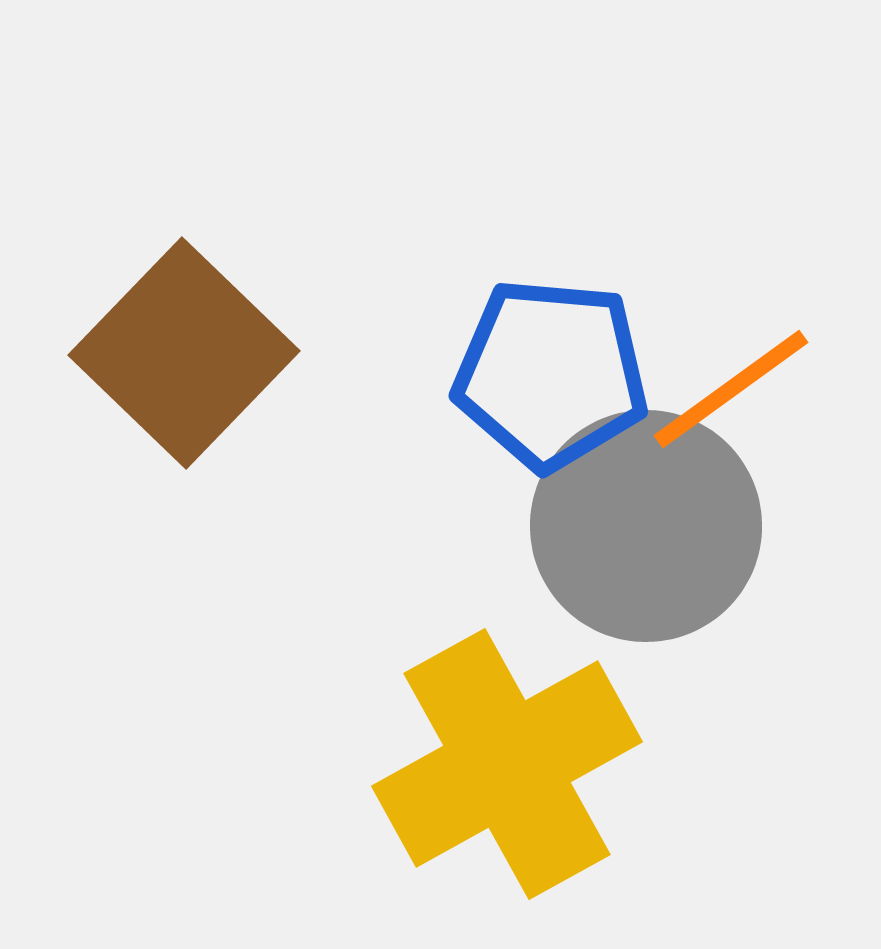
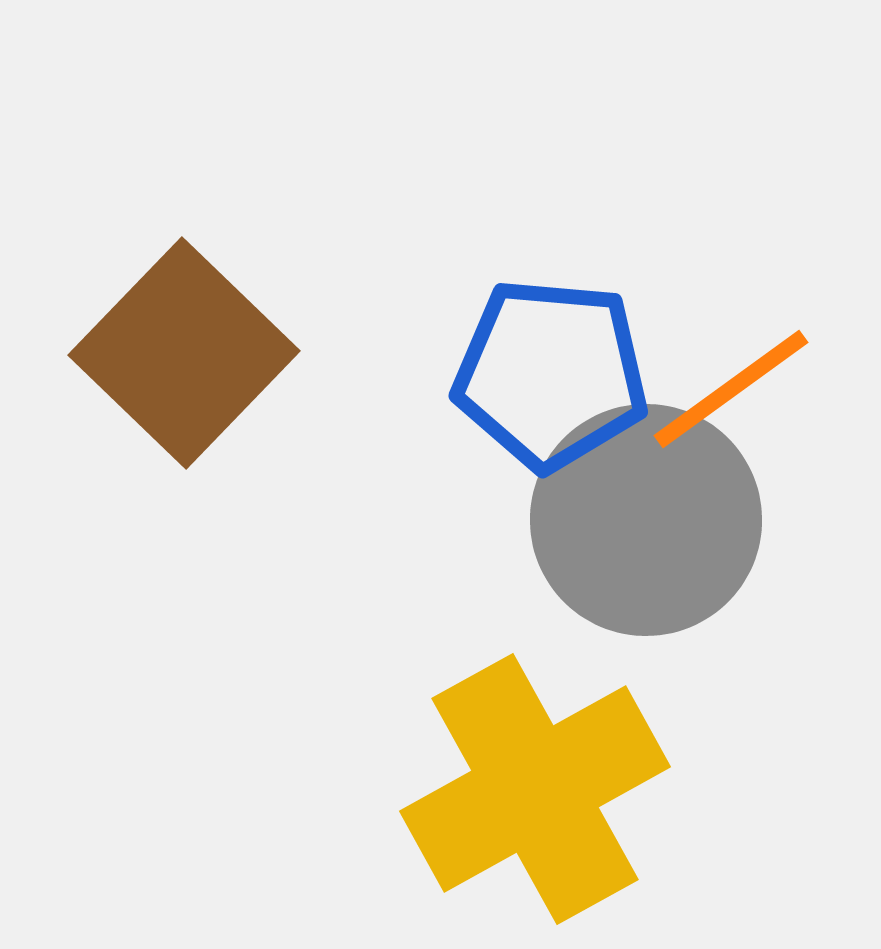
gray circle: moved 6 px up
yellow cross: moved 28 px right, 25 px down
